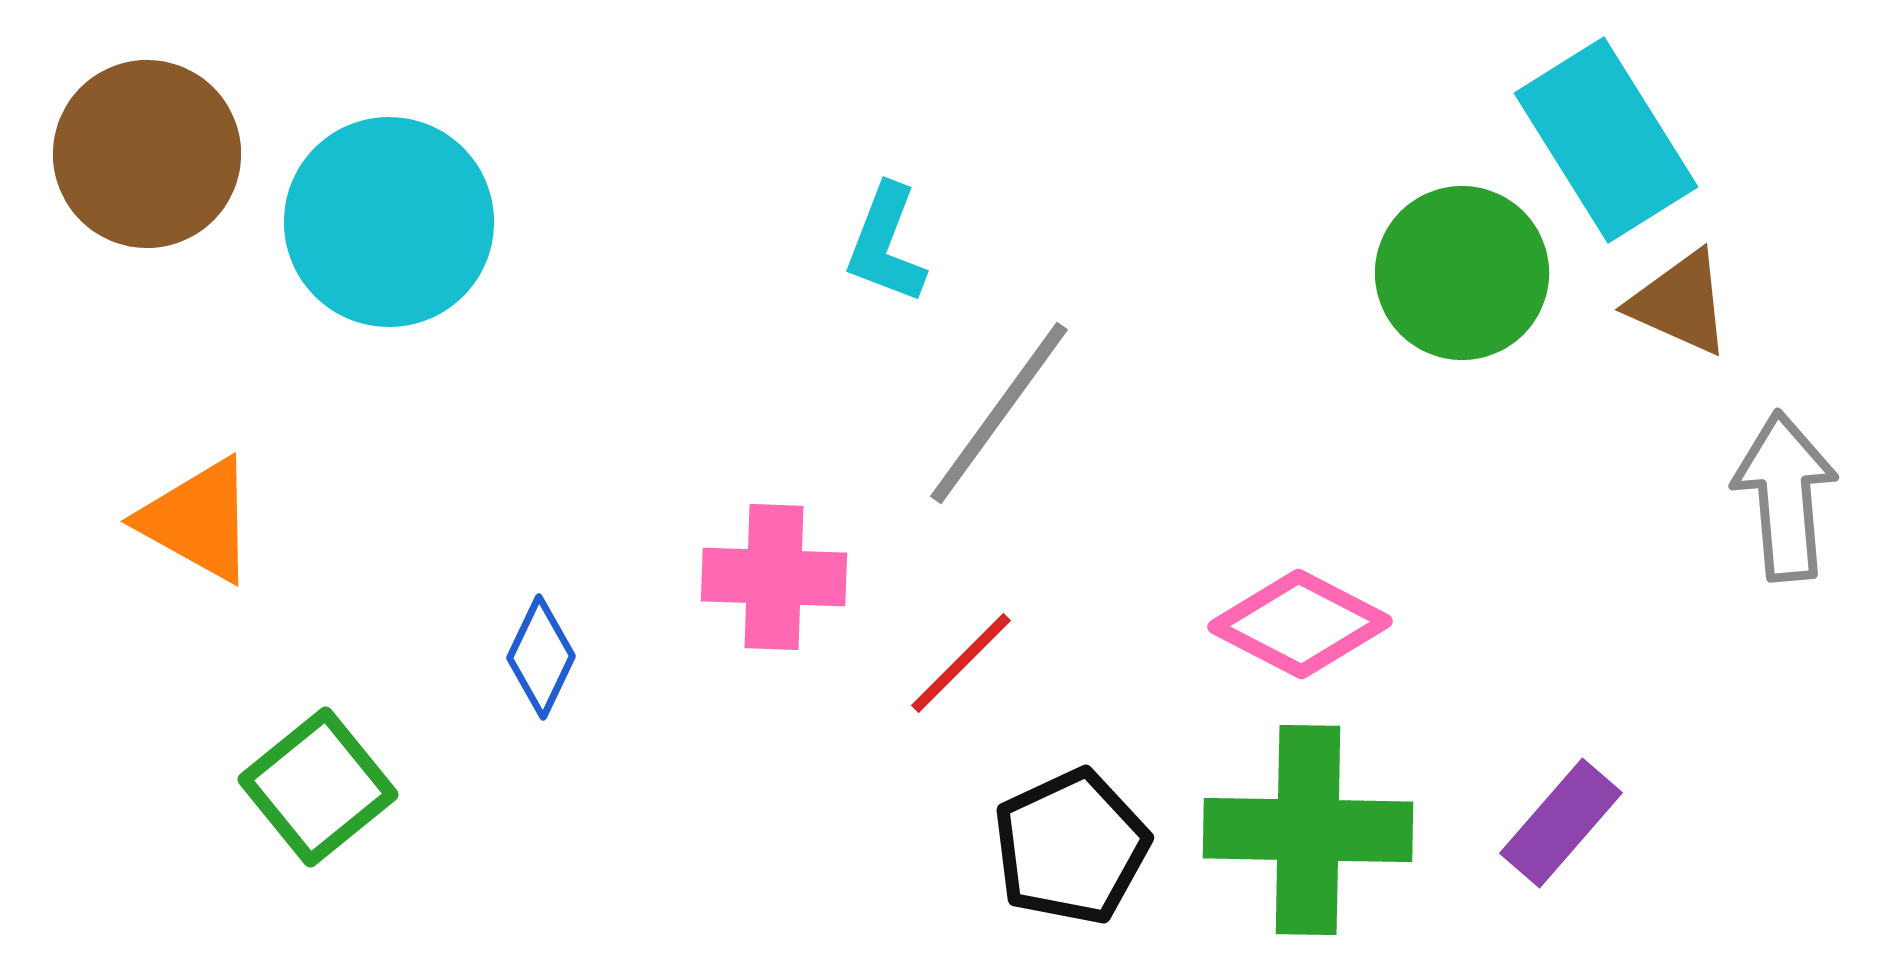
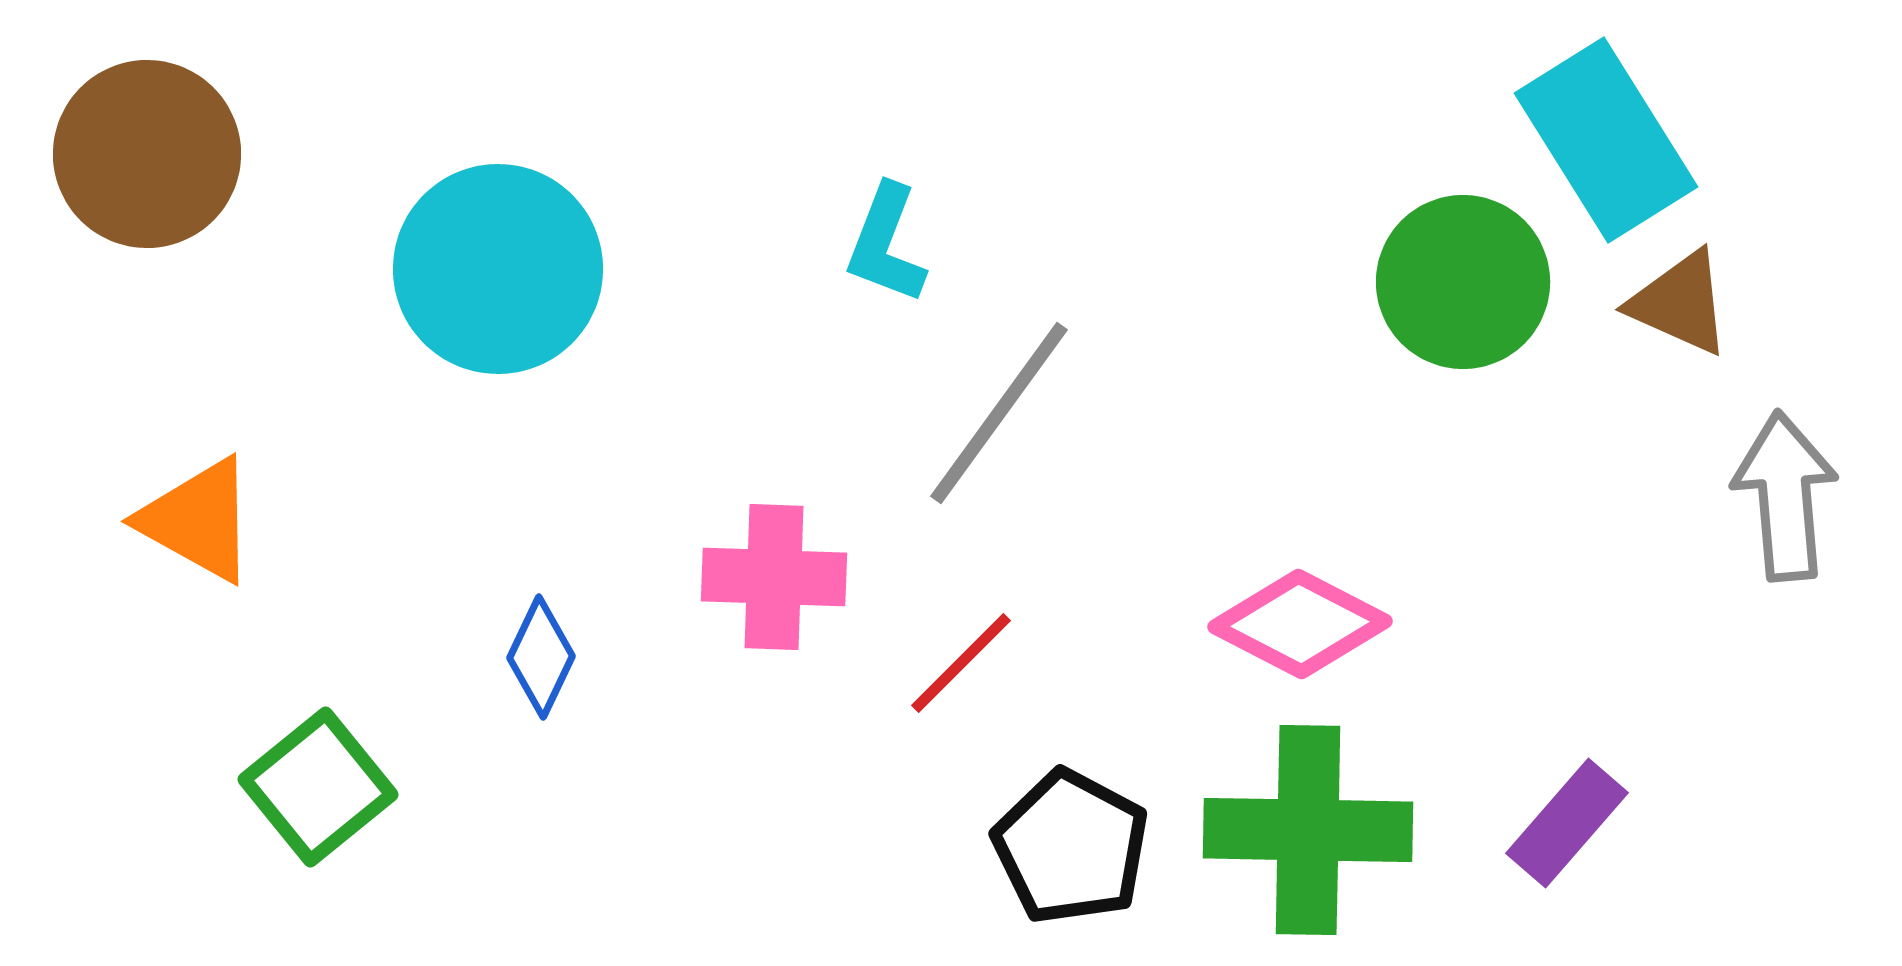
cyan circle: moved 109 px right, 47 px down
green circle: moved 1 px right, 9 px down
purple rectangle: moved 6 px right
black pentagon: rotated 19 degrees counterclockwise
